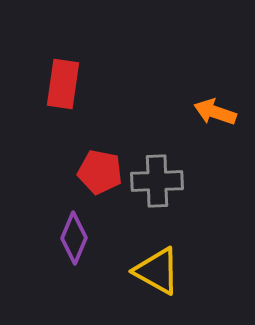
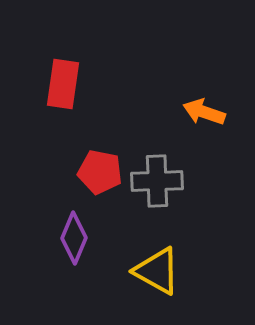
orange arrow: moved 11 px left
